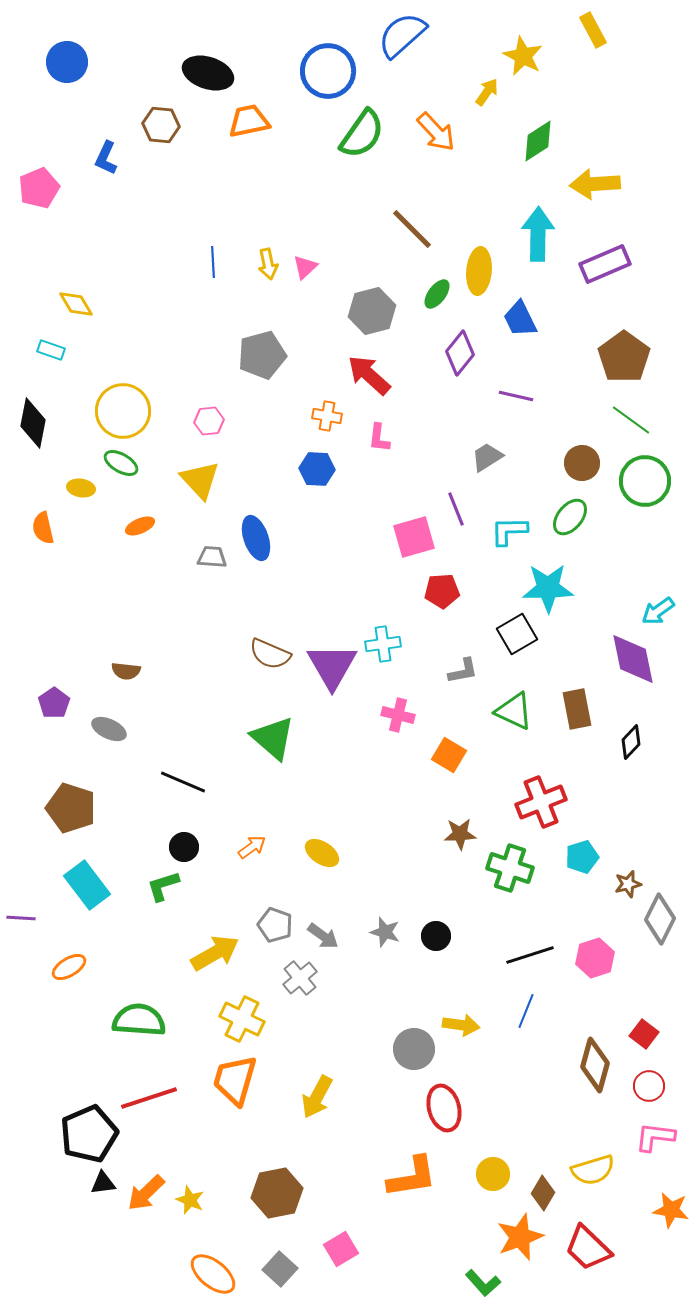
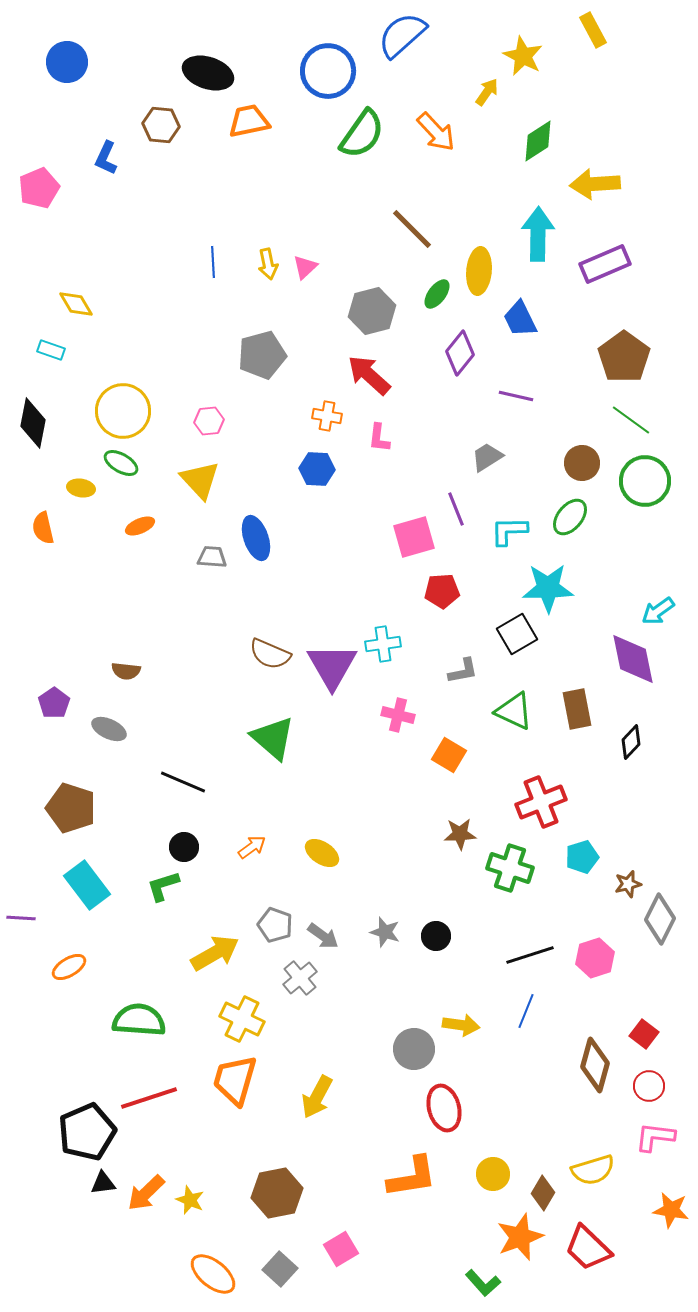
black pentagon at (89, 1134): moved 2 px left, 2 px up
